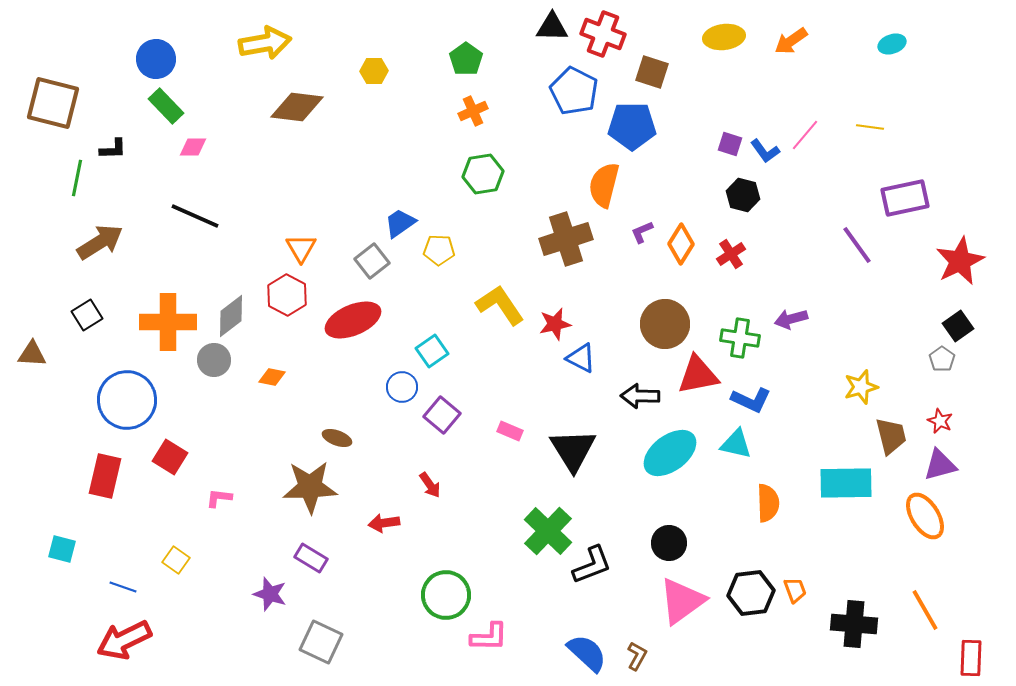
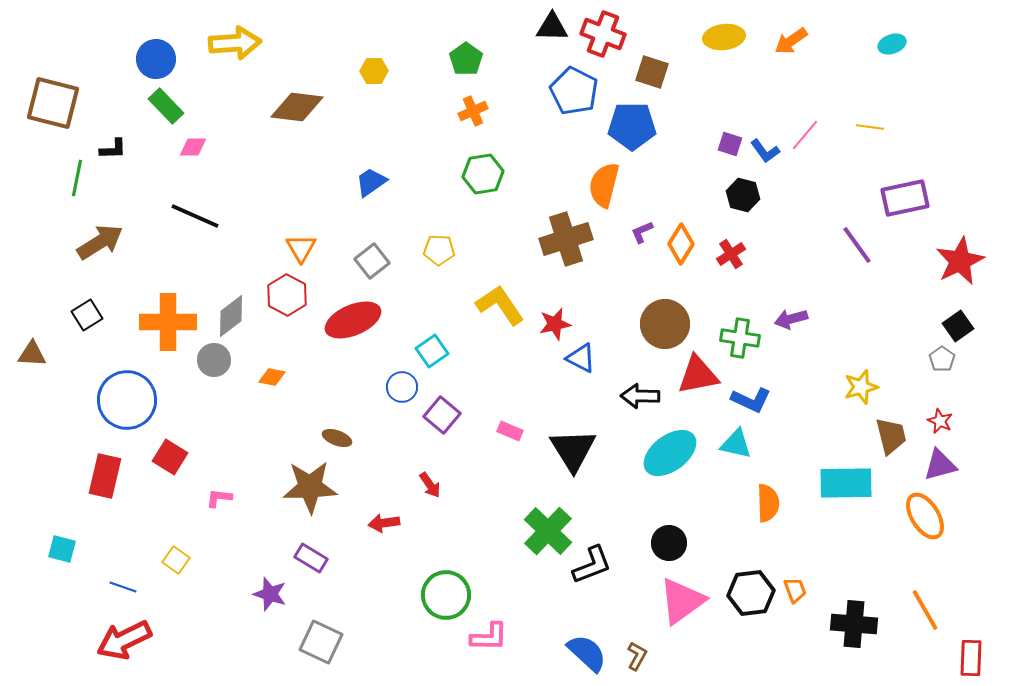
yellow arrow at (265, 43): moved 30 px left; rotated 6 degrees clockwise
blue trapezoid at (400, 223): moved 29 px left, 41 px up
